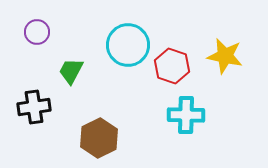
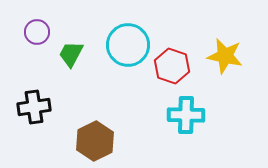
green trapezoid: moved 17 px up
brown hexagon: moved 4 px left, 3 px down
